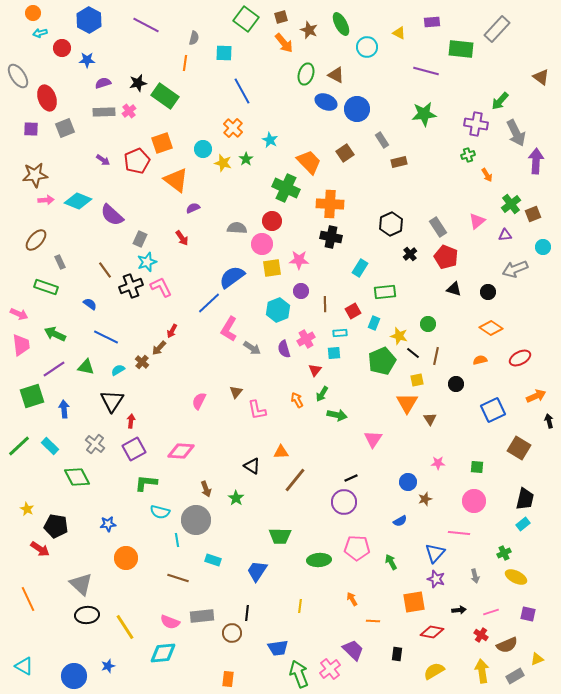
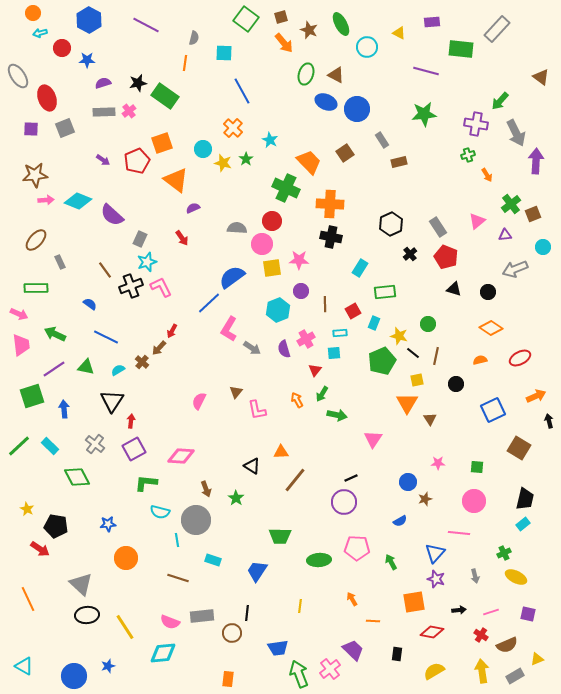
green rectangle at (46, 287): moved 10 px left, 1 px down; rotated 20 degrees counterclockwise
pink diamond at (181, 451): moved 5 px down
